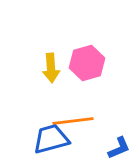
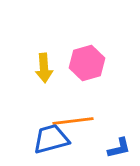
yellow arrow: moved 7 px left
blue L-shape: rotated 10 degrees clockwise
